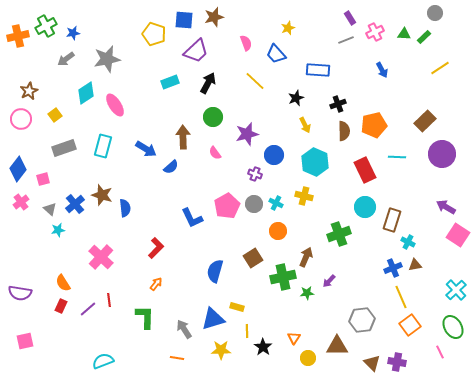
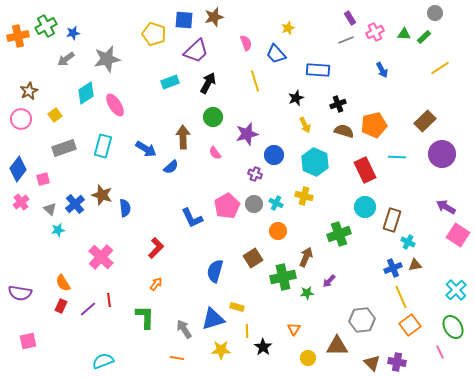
yellow line at (255, 81): rotated 30 degrees clockwise
brown semicircle at (344, 131): rotated 72 degrees counterclockwise
orange triangle at (294, 338): moved 9 px up
pink square at (25, 341): moved 3 px right
